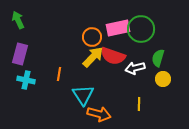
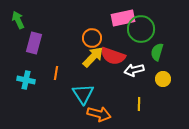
pink rectangle: moved 5 px right, 10 px up
orange circle: moved 1 px down
purple rectangle: moved 14 px right, 11 px up
green semicircle: moved 1 px left, 6 px up
white arrow: moved 1 px left, 2 px down
orange line: moved 3 px left, 1 px up
cyan triangle: moved 1 px up
